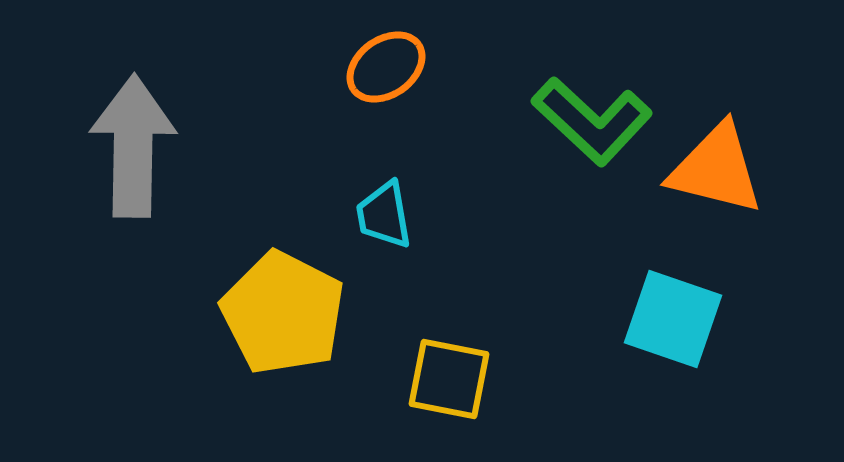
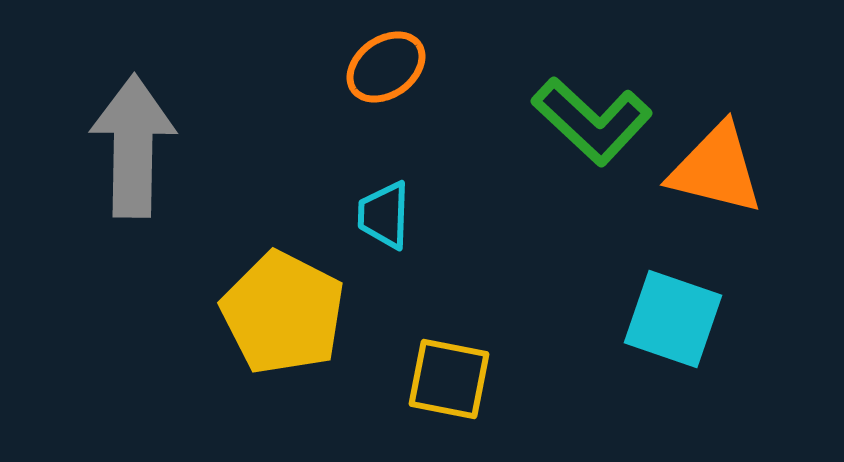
cyan trapezoid: rotated 12 degrees clockwise
